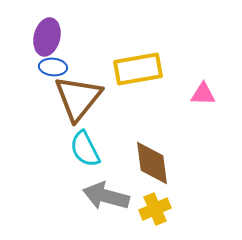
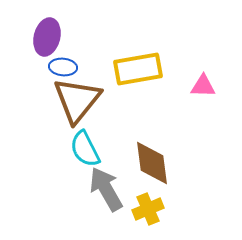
blue ellipse: moved 10 px right
pink triangle: moved 8 px up
brown triangle: moved 1 px left, 2 px down
gray arrow: moved 7 px up; rotated 45 degrees clockwise
yellow cross: moved 7 px left
